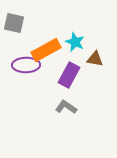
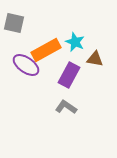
purple ellipse: rotated 36 degrees clockwise
